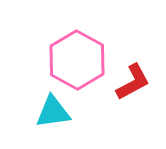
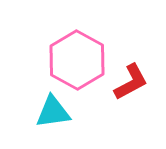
red L-shape: moved 2 px left
